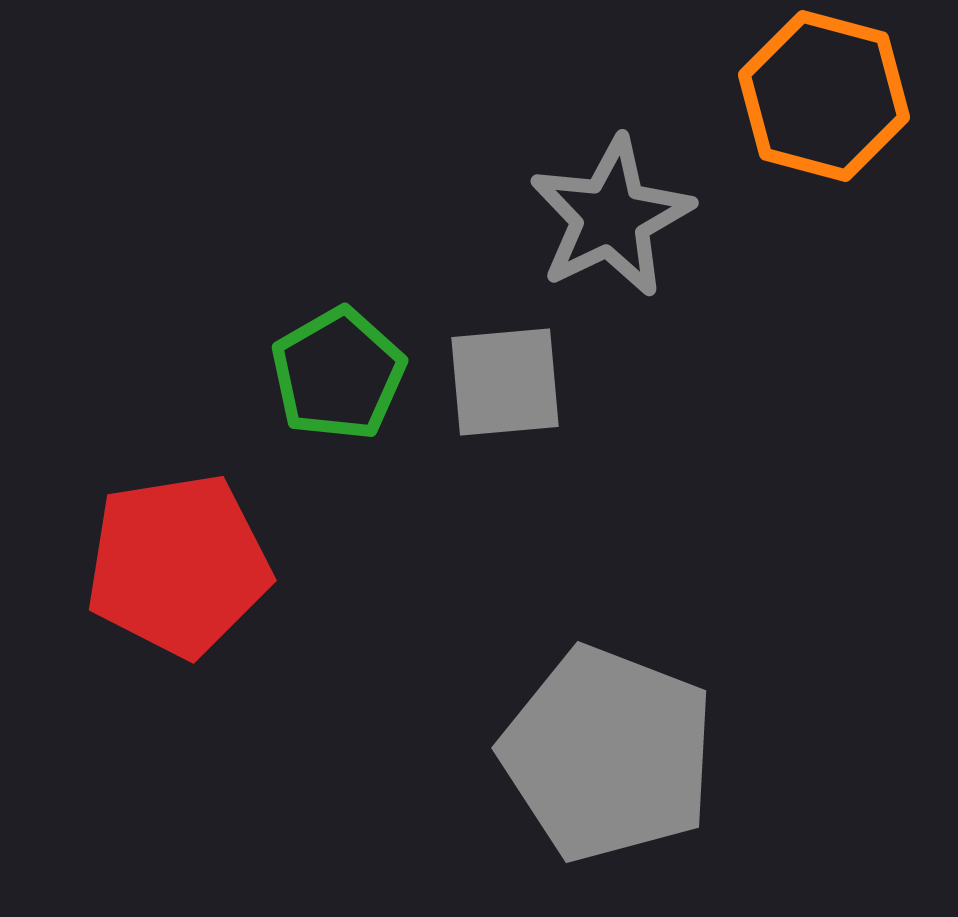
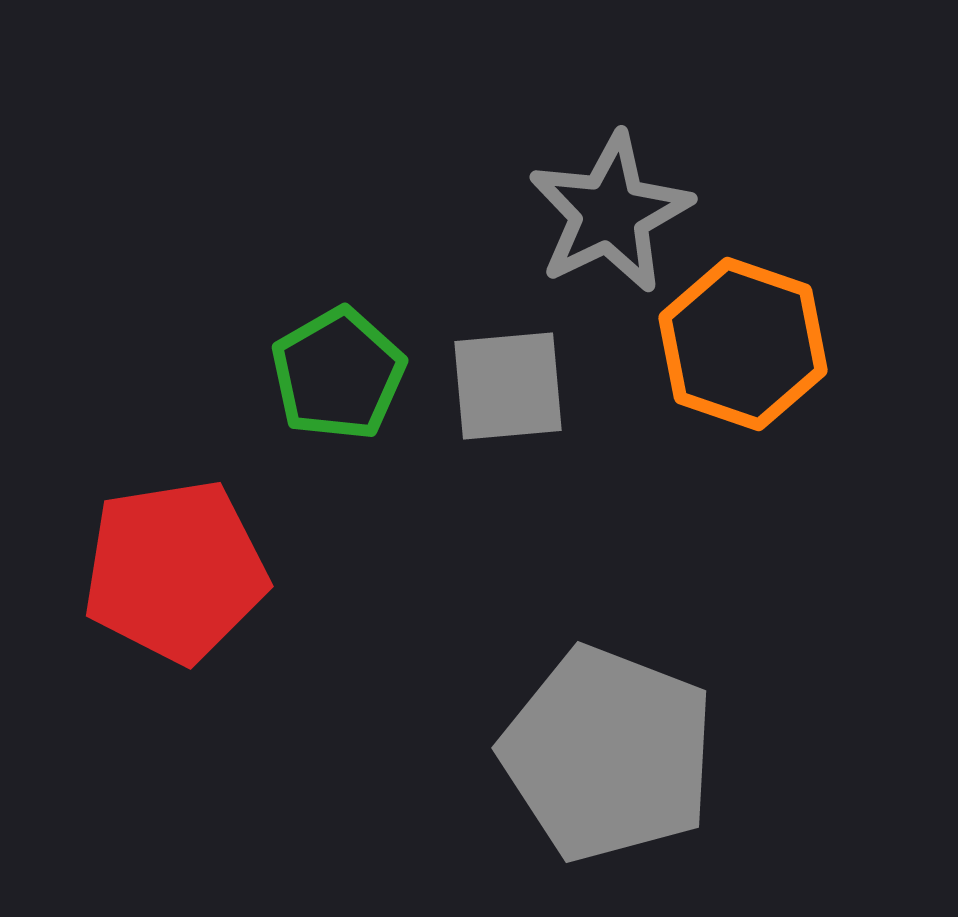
orange hexagon: moved 81 px left, 248 px down; rotated 4 degrees clockwise
gray star: moved 1 px left, 4 px up
gray square: moved 3 px right, 4 px down
red pentagon: moved 3 px left, 6 px down
